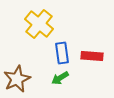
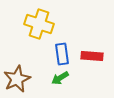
yellow cross: rotated 20 degrees counterclockwise
blue rectangle: moved 1 px down
